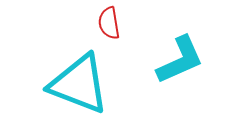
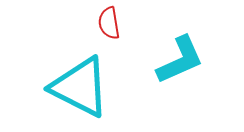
cyan triangle: moved 1 px right, 3 px down; rotated 6 degrees clockwise
